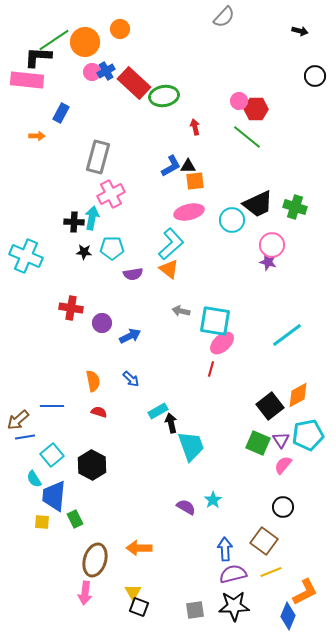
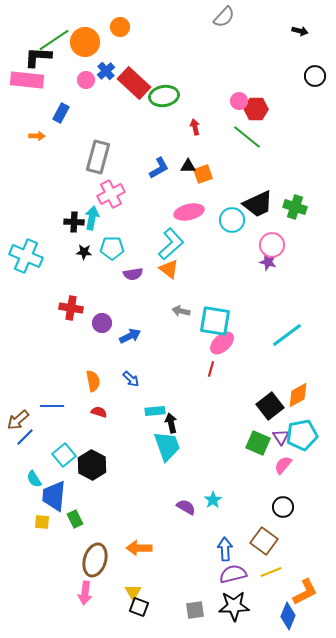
orange circle at (120, 29): moved 2 px up
blue cross at (106, 71): rotated 12 degrees counterclockwise
pink circle at (92, 72): moved 6 px left, 8 px down
blue L-shape at (171, 166): moved 12 px left, 2 px down
orange square at (195, 181): moved 8 px right, 7 px up; rotated 12 degrees counterclockwise
cyan rectangle at (158, 411): moved 3 px left; rotated 24 degrees clockwise
cyan pentagon at (308, 435): moved 6 px left
blue line at (25, 437): rotated 36 degrees counterclockwise
purple triangle at (281, 440): moved 3 px up
cyan trapezoid at (191, 446): moved 24 px left
cyan square at (52, 455): moved 12 px right
